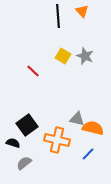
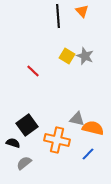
yellow square: moved 4 px right
